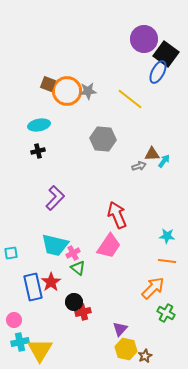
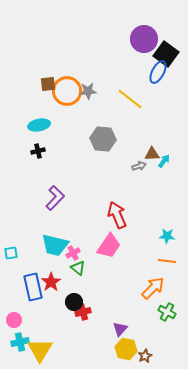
brown square: rotated 28 degrees counterclockwise
green cross: moved 1 px right, 1 px up
